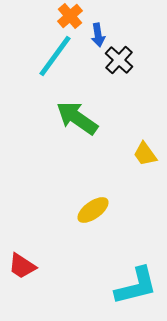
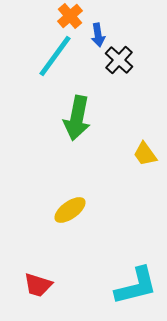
green arrow: rotated 114 degrees counterclockwise
yellow ellipse: moved 23 px left
red trapezoid: moved 16 px right, 19 px down; rotated 16 degrees counterclockwise
